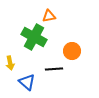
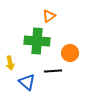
orange triangle: rotated 24 degrees counterclockwise
green cross: moved 3 px right, 4 px down; rotated 25 degrees counterclockwise
orange circle: moved 2 px left, 2 px down
black line: moved 1 px left, 2 px down
